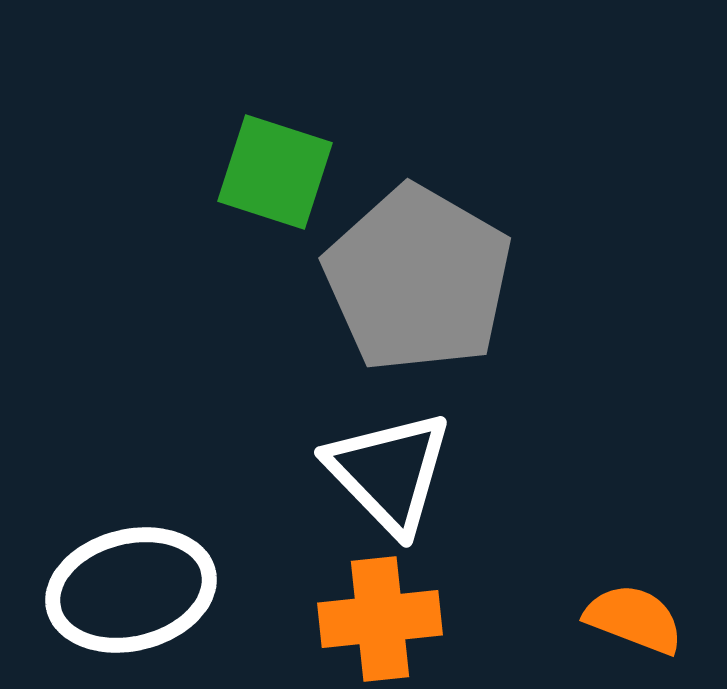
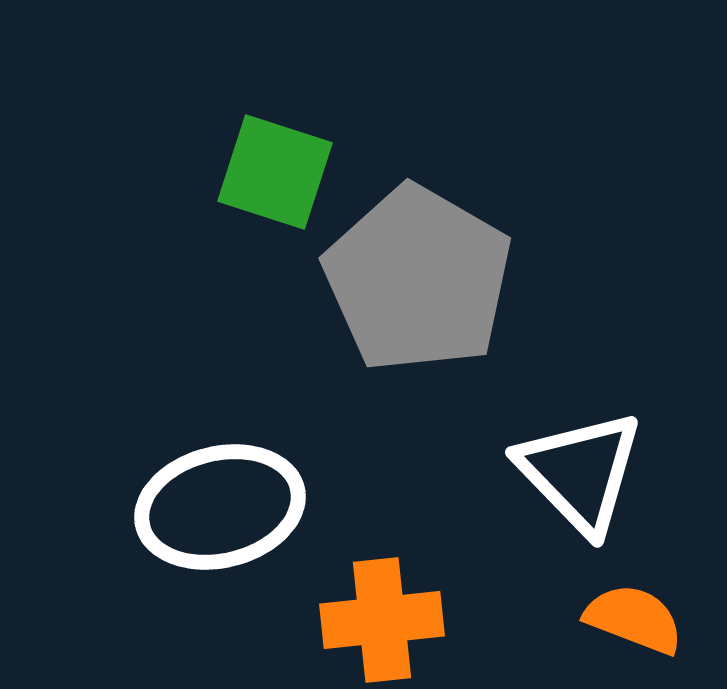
white triangle: moved 191 px right
white ellipse: moved 89 px right, 83 px up
orange cross: moved 2 px right, 1 px down
